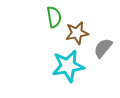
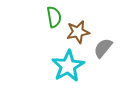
brown star: moved 1 px right, 1 px up
cyan star: rotated 20 degrees counterclockwise
